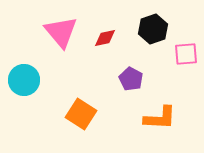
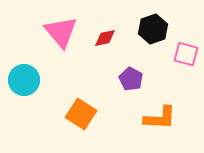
pink square: rotated 20 degrees clockwise
